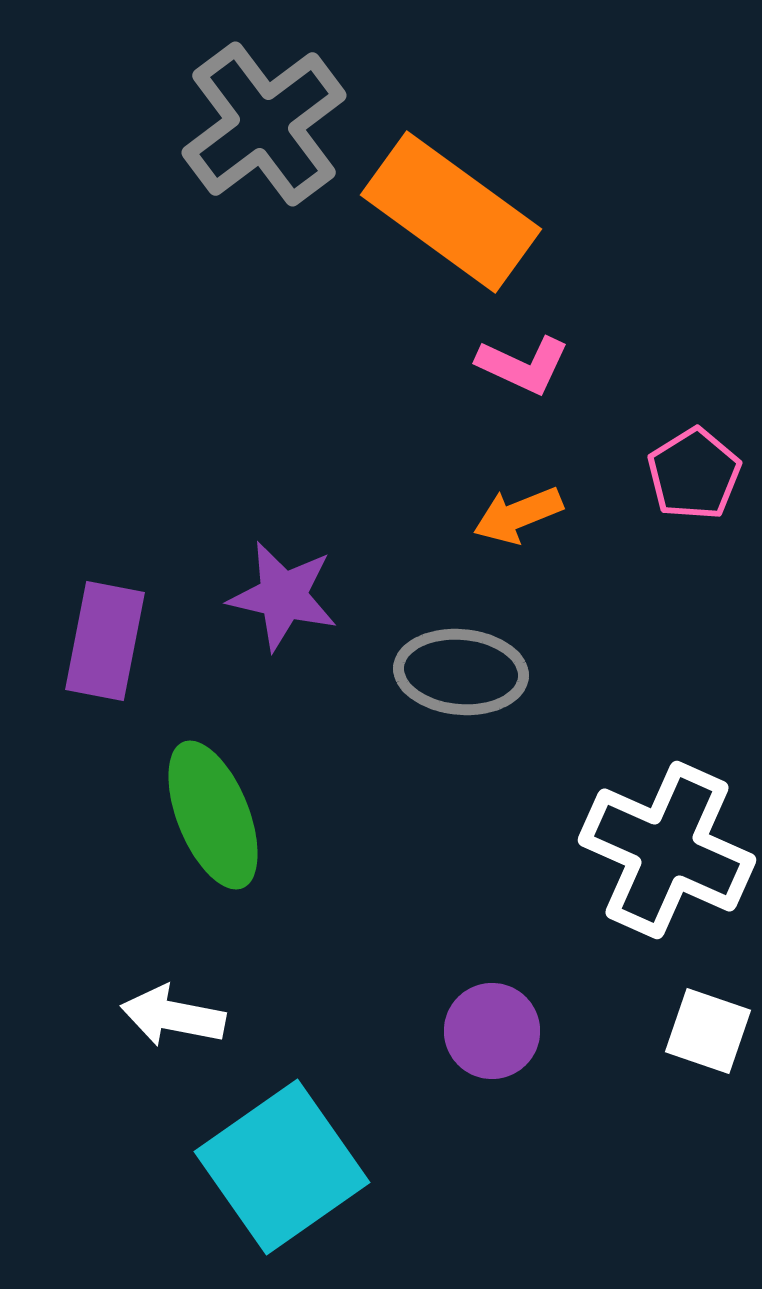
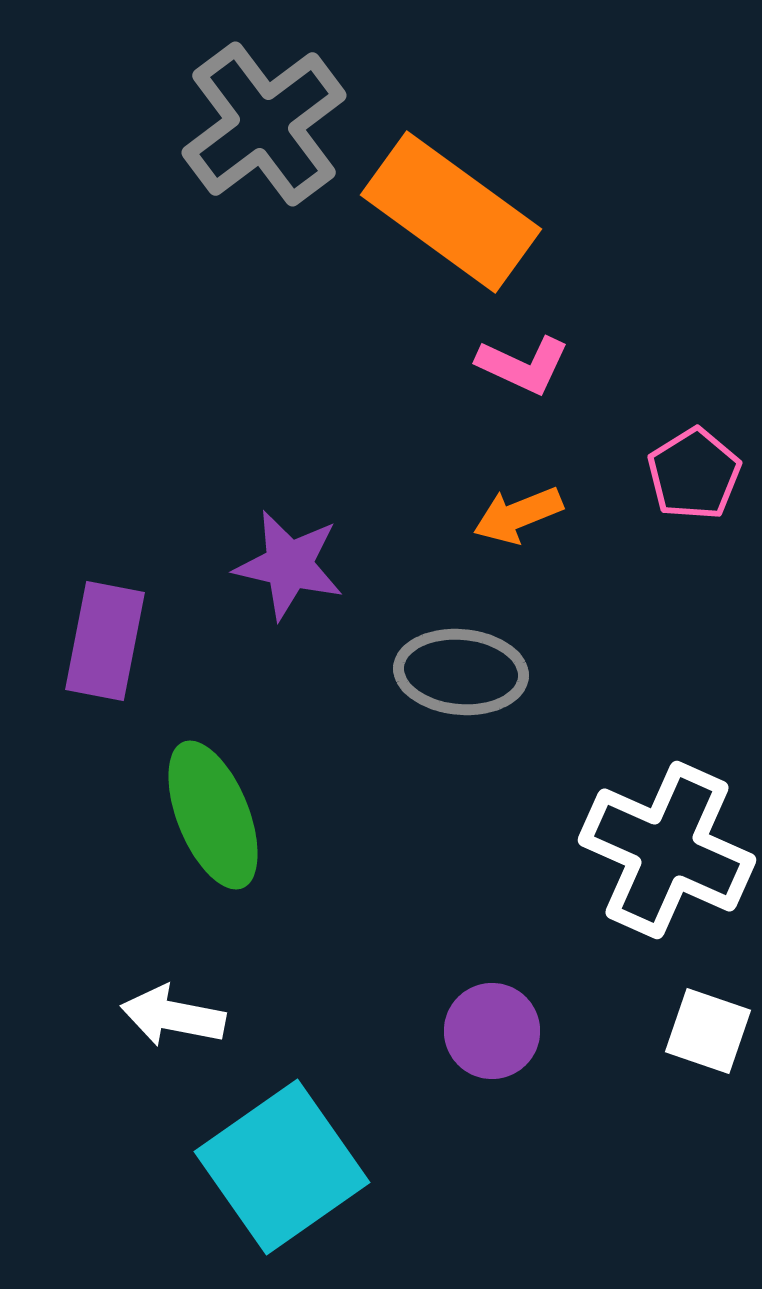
purple star: moved 6 px right, 31 px up
